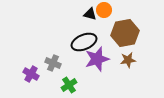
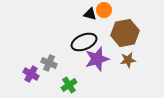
gray cross: moved 4 px left
